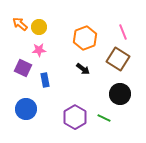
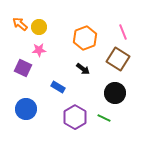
blue rectangle: moved 13 px right, 7 px down; rotated 48 degrees counterclockwise
black circle: moved 5 px left, 1 px up
